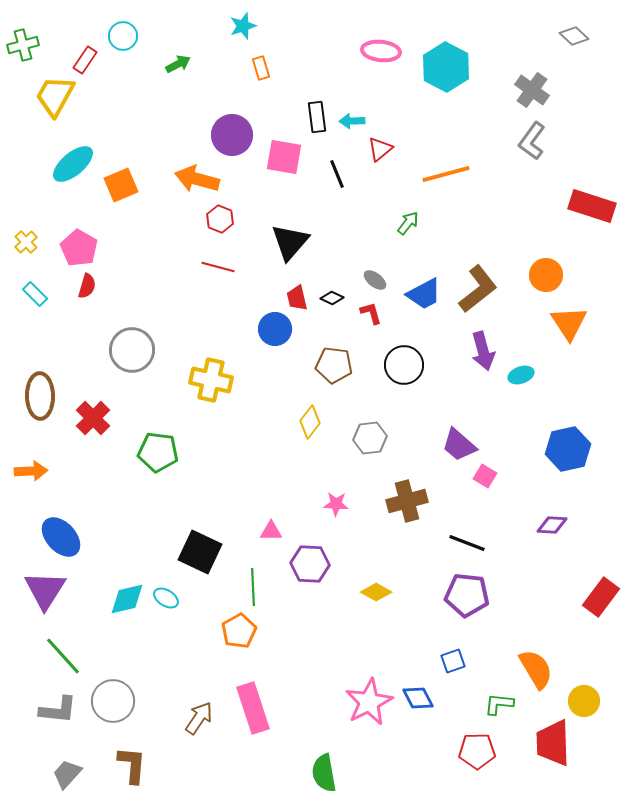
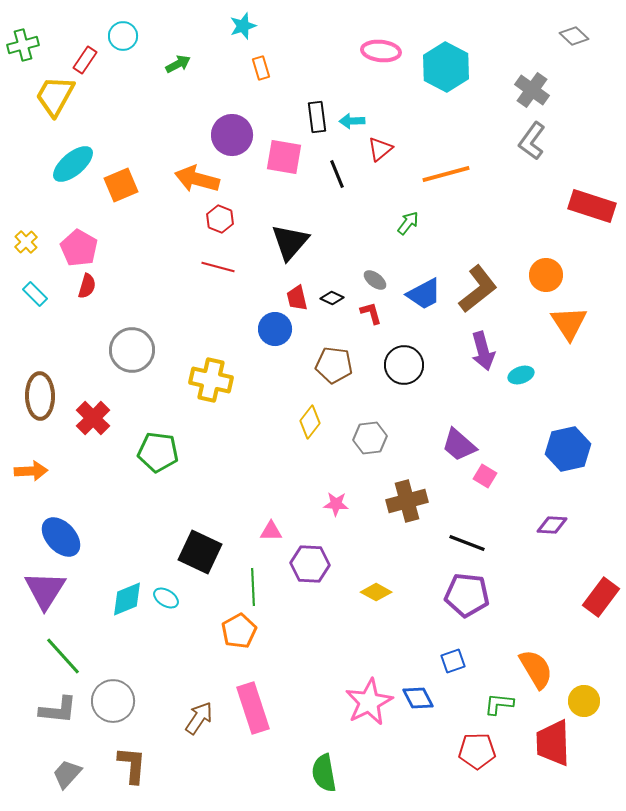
cyan diamond at (127, 599): rotated 9 degrees counterclockwise
